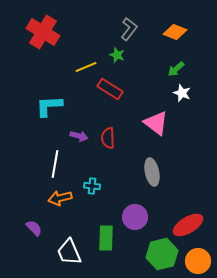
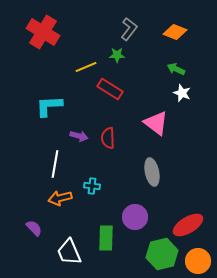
green star: rotated 21 degrees counterclockwise
green arrow: rotated 66 degrees clockwise
